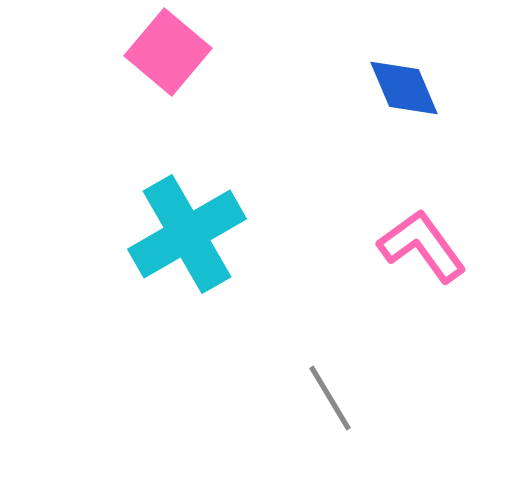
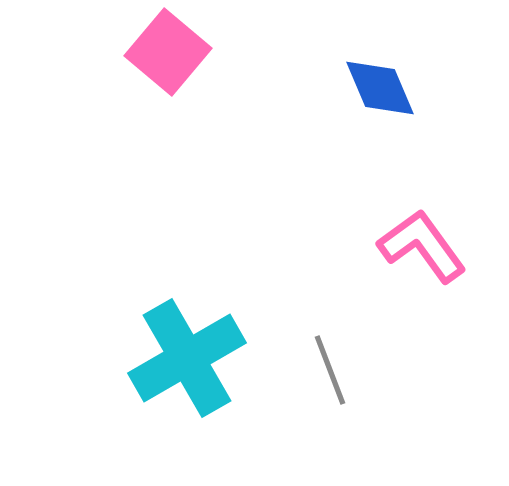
blue diamond: moved 24 px left
cyan cross: moved 124 px down
gray line: moved 28 px up; rotated 10 degrees clockwise
